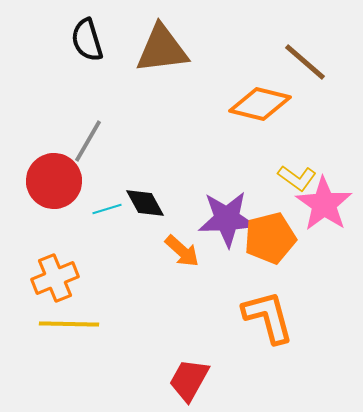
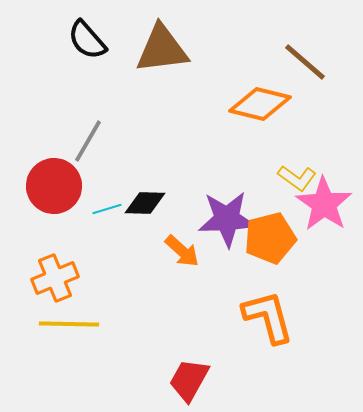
black semicircle: rotated 24 degrees counterclockwise
red circle: moved 5 px down
black diamond: rotated 60 degrees counterclockwise
